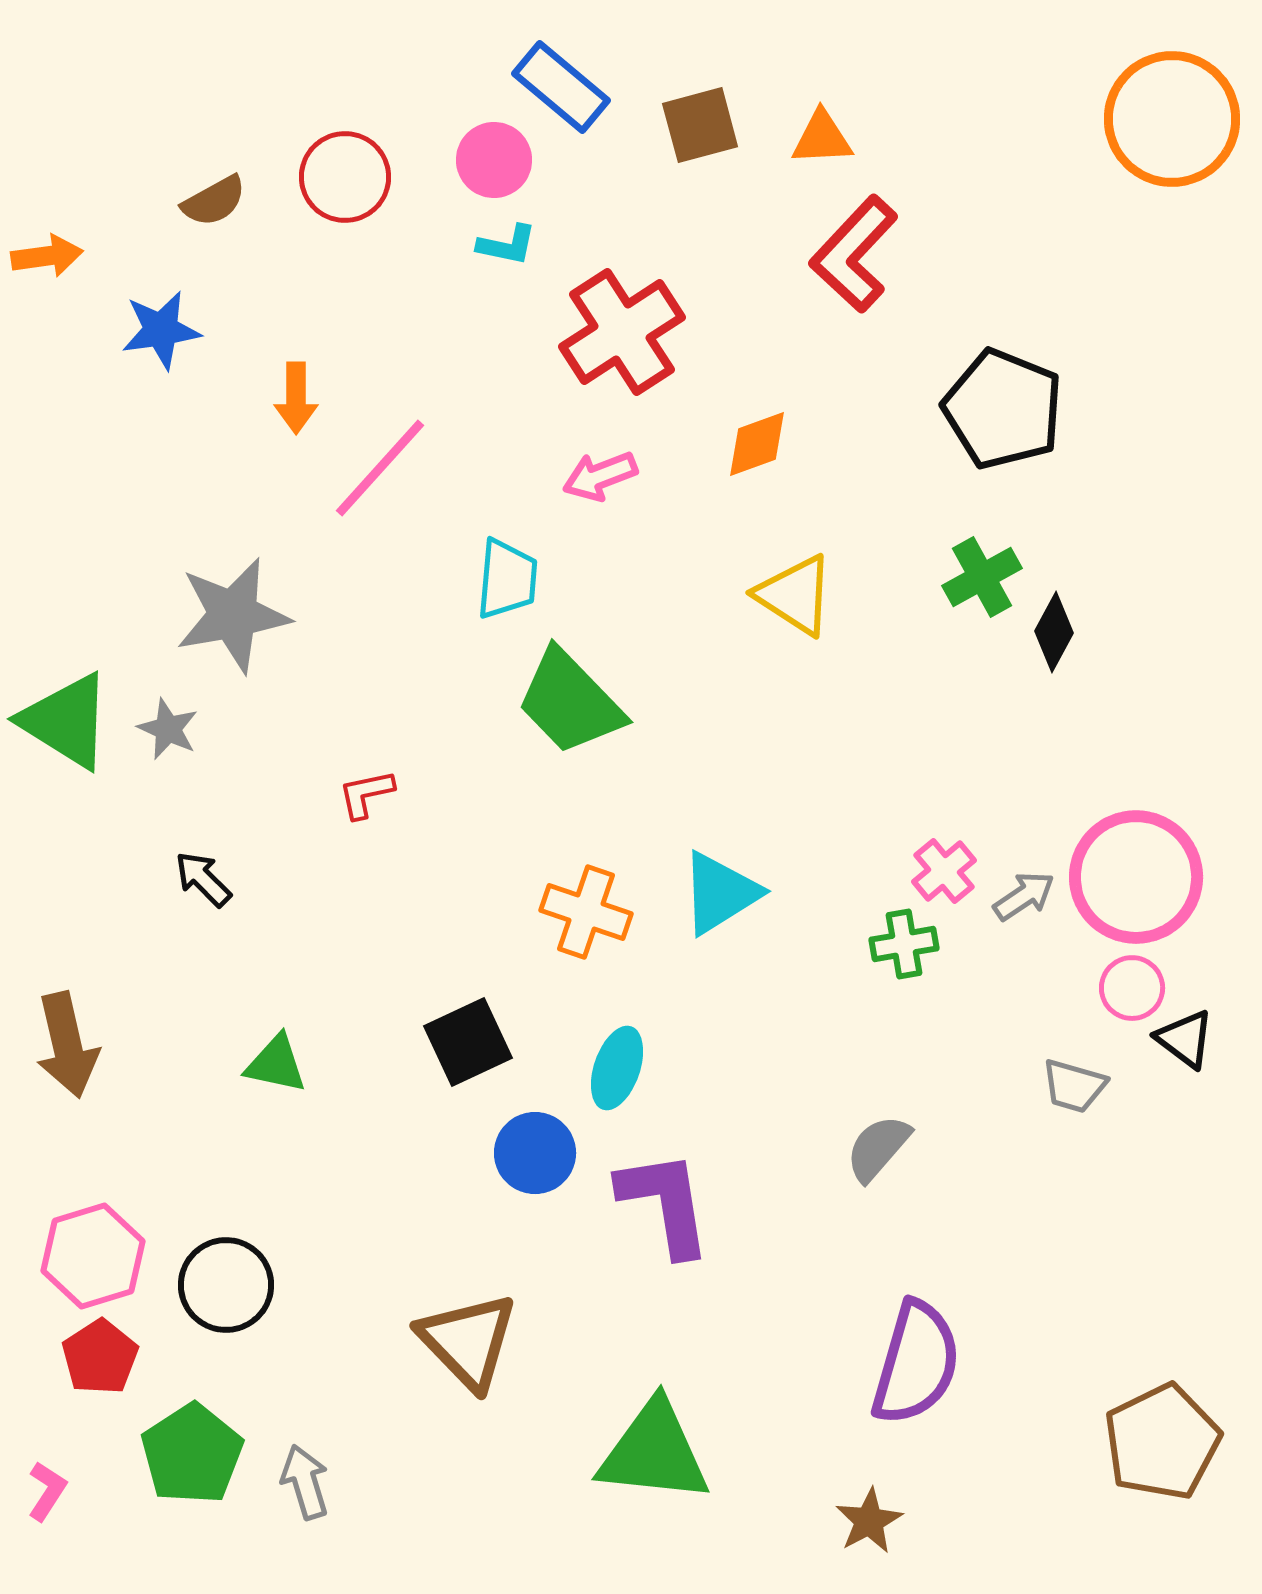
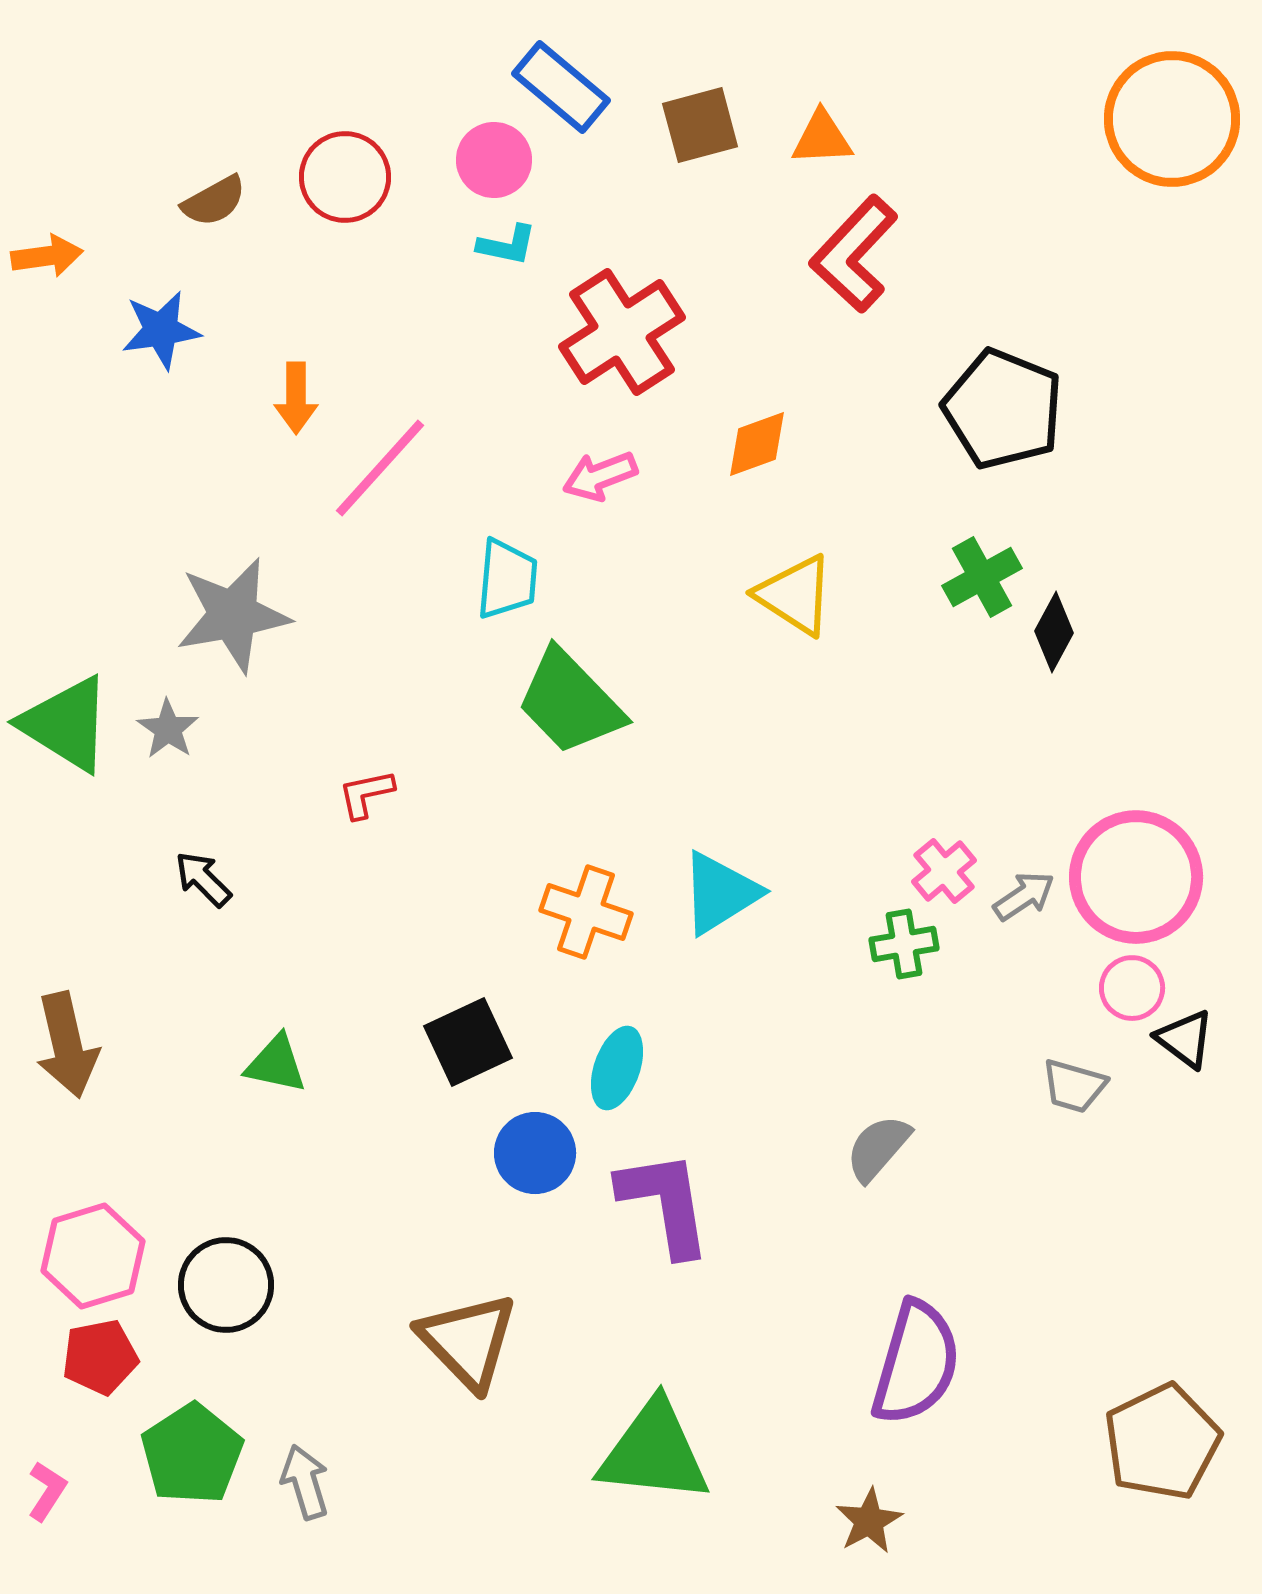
green triangle at (66, 721): moved 3 px down
gray star at (168, 729): rotated 10 degrees clockwise
red pentagon at (100, 1357): rotated 22 degrees clockwise
